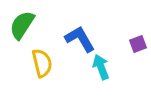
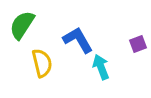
blue L-shape: moved 2 px left, 1 px down
